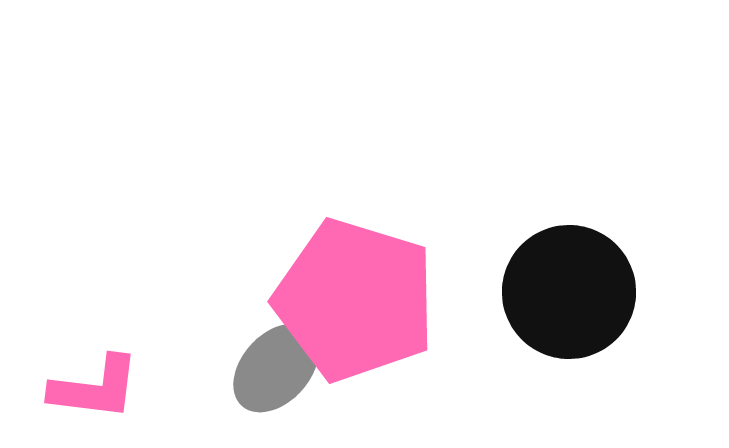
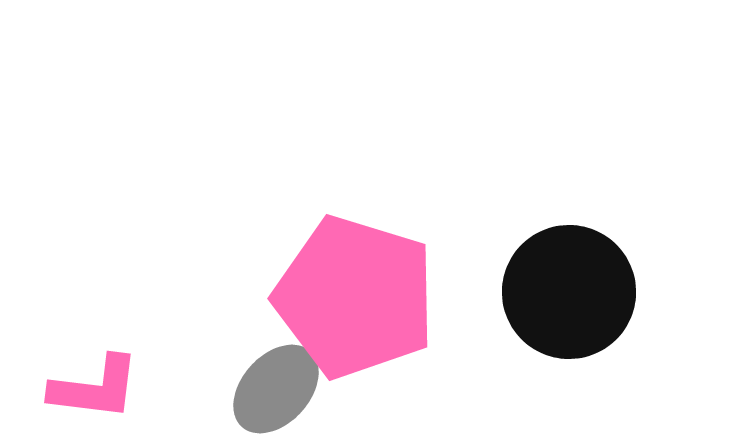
pink pentagon: moved 3 px up
gray ellipse: moved 21 px down
